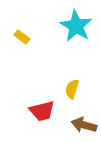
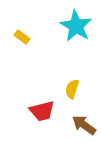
brown arrow: rotated 20 degrees clockwise
